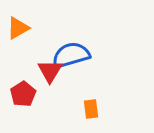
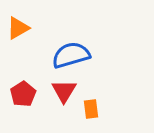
red triangle: moved 14 px right, 20 px down
